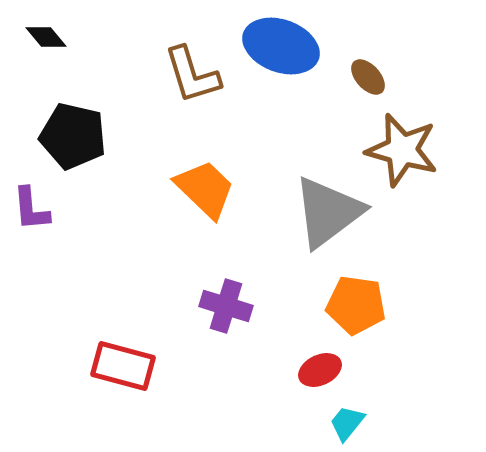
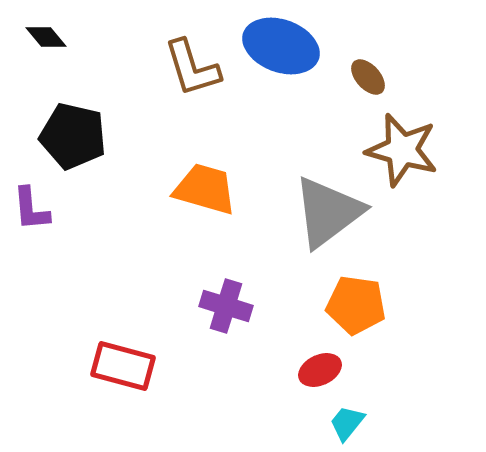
brown L-shape: moved 7 px up
orange trapezoid: rotated 28 degrees counterclockwise
